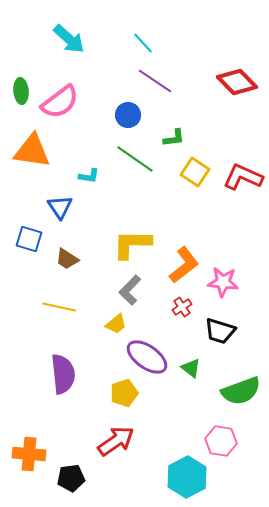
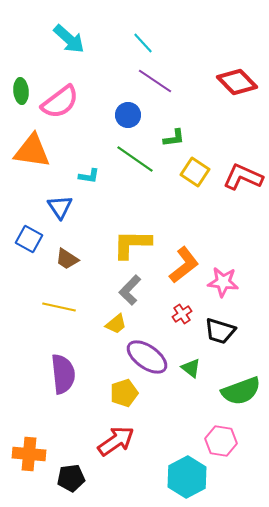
blue square: rotated 12 degrees clockwise
red cross: moved 7 px down
